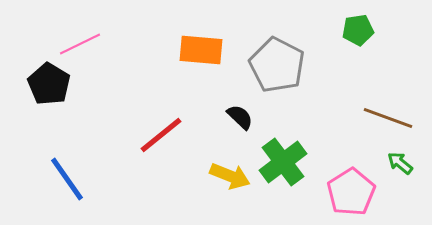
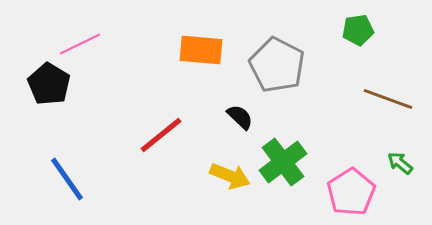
brown line: moved 19 px up
